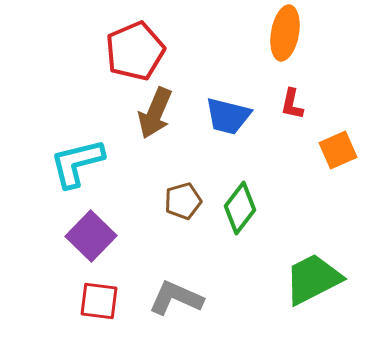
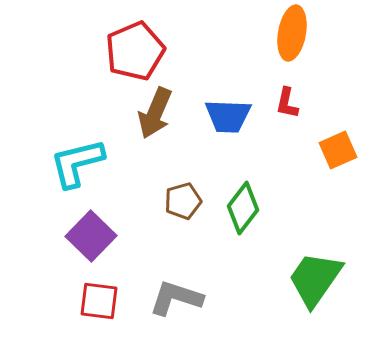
orange ellipse: moved 7 px right
red L-shape: moved 5 px left, 1 px up
blue trapezoid: rotated 12 degrees counterclockwise
green diamond: moved 3 px right
green trapezoid: moved 2 px right; rotated 28 degrees counterclockwise
gray L-shape: rotated 6 degrees counterclockwise
